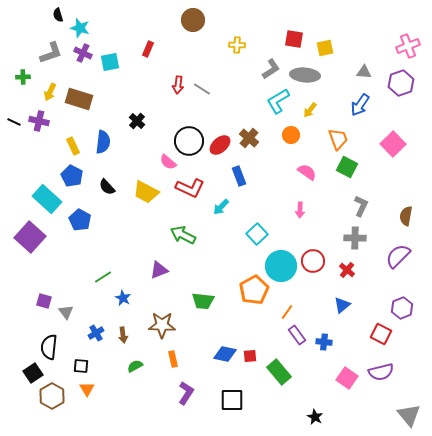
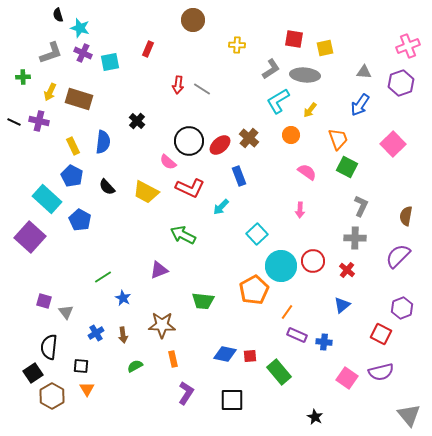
purple rectangle at (297, 335): rotated 30 degrees counterclockwise
